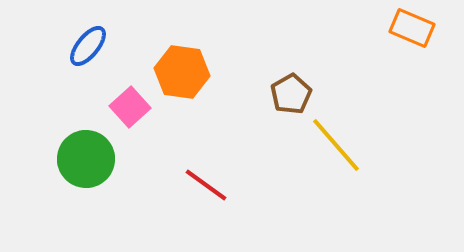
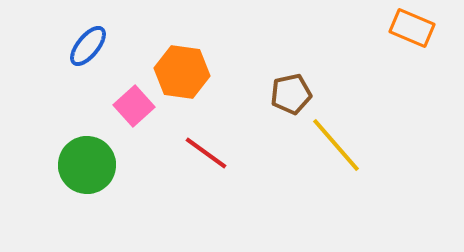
brown pentagon: rotated 18 degrees clockwise
pink square: moved 4 px right, 1 px up
green circle: moved 1 px right, 6 px down
red line: moved 32 px up
